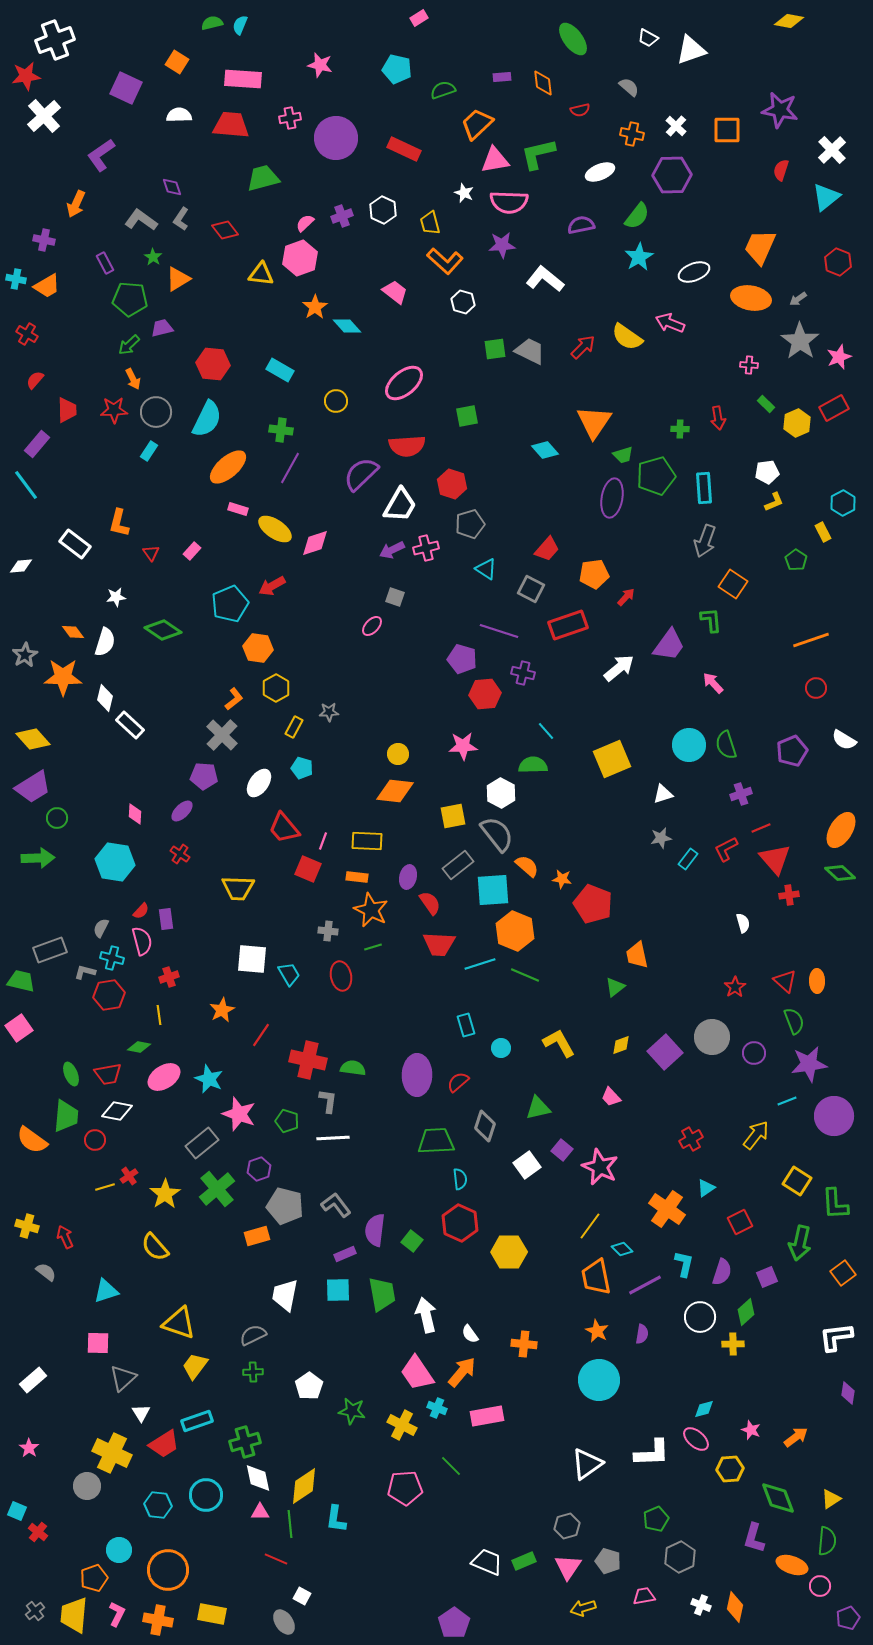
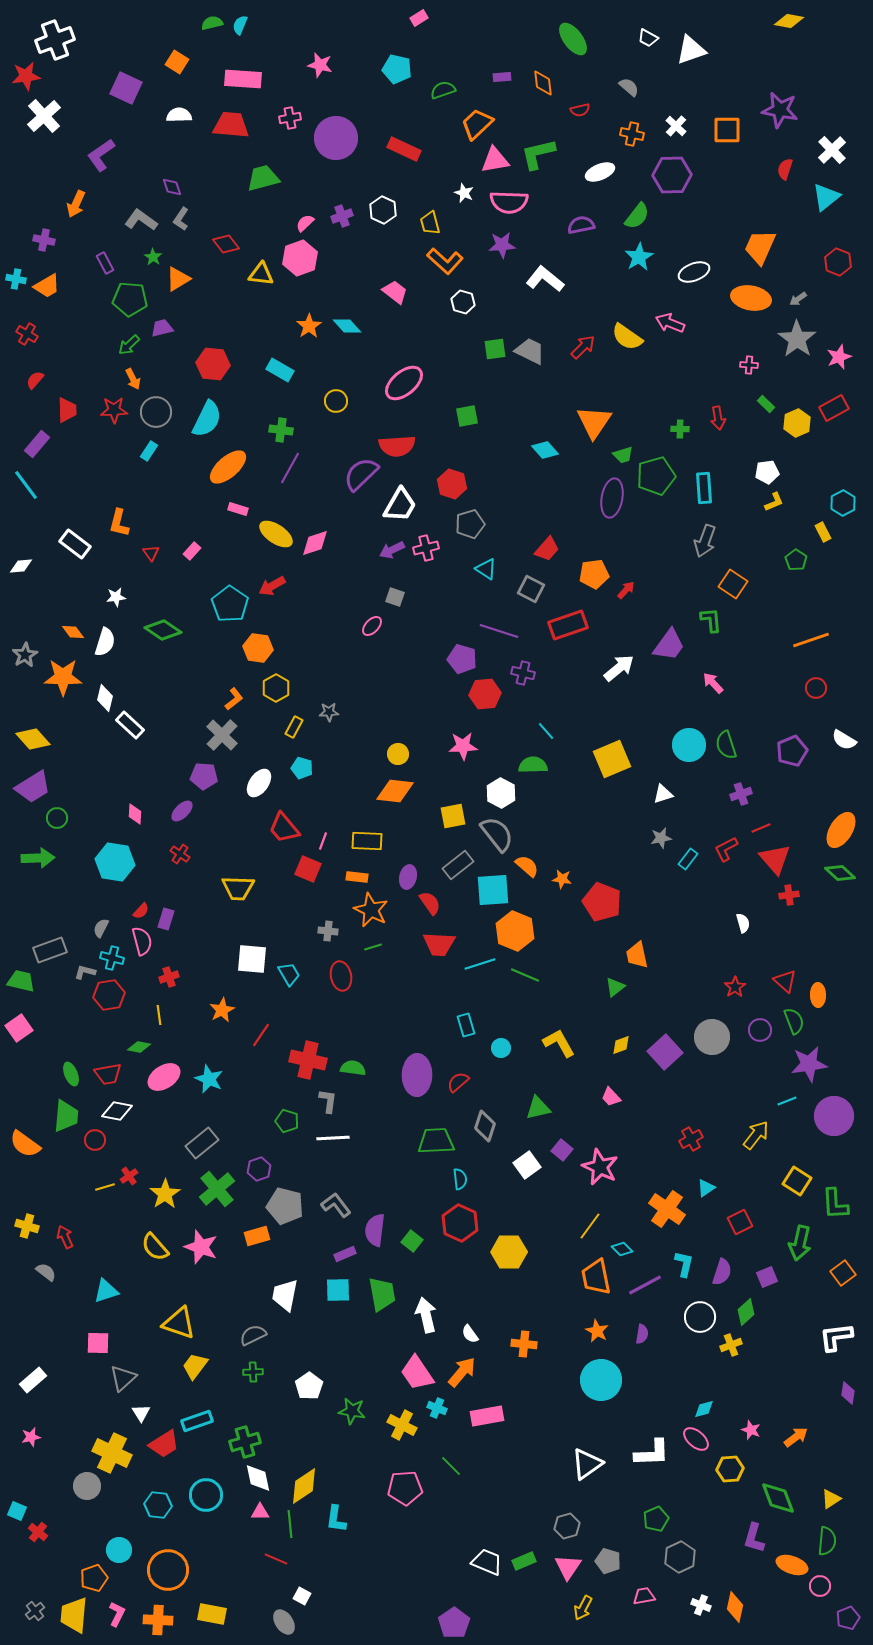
red semicircle at (781, 170): moved 4 px right, 1 px up
red diamond at (225, 230): moved 1 px right, 14 px down
orange star at (315, 307): moved 6 px left, 19 px down
gray star at (800, 341): moved 3 px left, 2 px up
red semicircle at (407, 446): moved 10 px left
yellow ellipse at (275, 529): moved 1 px right, 5 px down
red arrow at (626, 597): moved 7 px up
cyan pentagon at (230, 604): rotated 15 degrees counterclockwise
red pentagon at (593, 904): moved 9 px right, 2 px up
purple rectangle at (166, 919): rotated 25 degrees clockwise
orange ellipse at (817, 981): moved 1 px right, 14 px down
purple circle at (754, 1053): moved 6 px right, 23 px up
pink star at (239, 1114): moved 38 px left, 133 px down
orange semicircle at (32, 1140): moved 7 px left, 4 px down
yellow cross at (733, 1344): moved 2 px left, 1 px down; rotated 20 degrees counterclockwise
cyan circle at (599, 1380): moved 2 px right
pink star at (29, 1448): moved 2 px right, 11 px up; rotated 24 degrees clockwise
yellow arrow at (583, 1608): rotated 45 degrees counterclockwise
orange cross at (158, 1620): rotated 8 degrees counterclockwise
